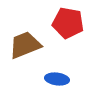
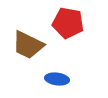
brown trapezoid: moved 3 px right; rotated 132 degrees counterclockwise
